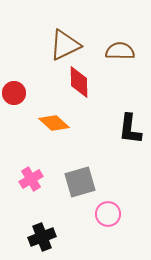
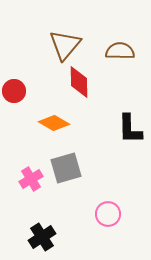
brown triangle: rotated 24 degrees counterclockwise
red circle: moved 2 px up
orange diamond: rotated 12 degrees counterclockwise
black L-shape: rotated 8 degrees counterclockwise
gray square: moved 14 px left, 14 px up
black cross: rotated 12 degrees counterclockwise
